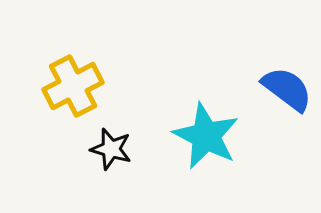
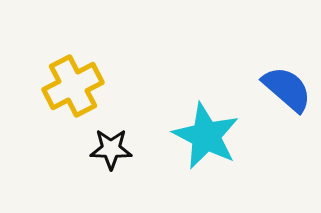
blue semicircle: rotated 4 degrees clockwise
black star: rotated 15 degrees counterclockwise
